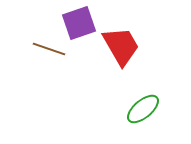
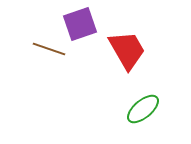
purple square: moved 1 px right, 1 px down
red trapezoid: moved 6 px right, 4 px down
